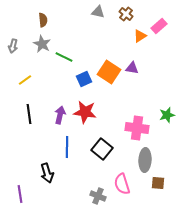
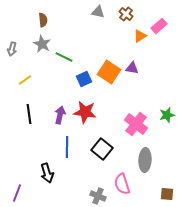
gray arrow: moved 1 px left, 3 px down
pink cross: moved 1 px left, 4 px up; rotated 30 degrees clockwise
brown square: moved 9 px right, 11 px down
purple line: moved 3 px left, 1 px up; rotated 30 degrees clockwise
